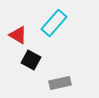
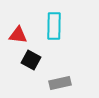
cyan rectangle: moved 3 px down; rotated 40 degrees counterclockwise
red triangle: rotated 24 degrees counterclockwise
